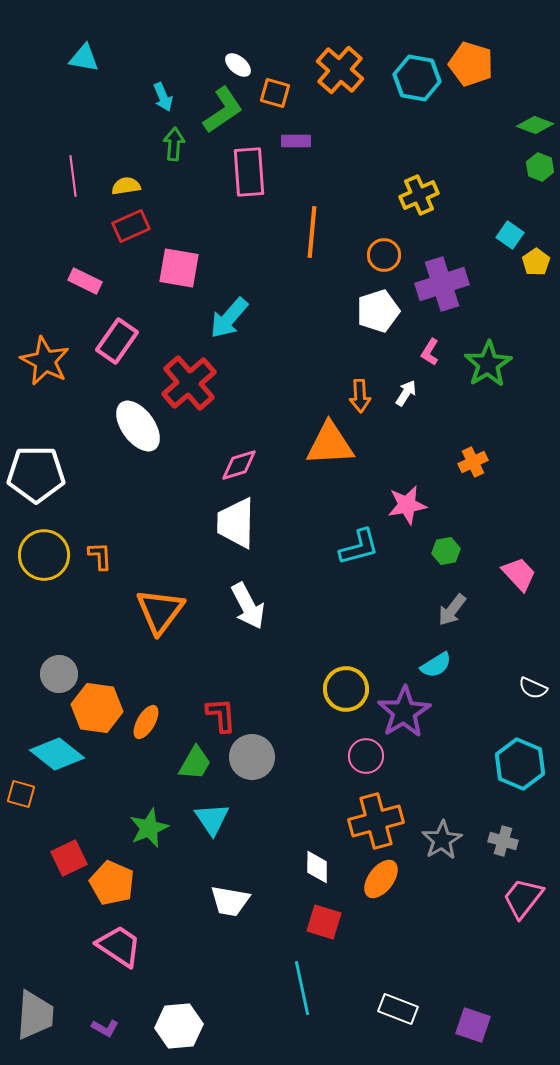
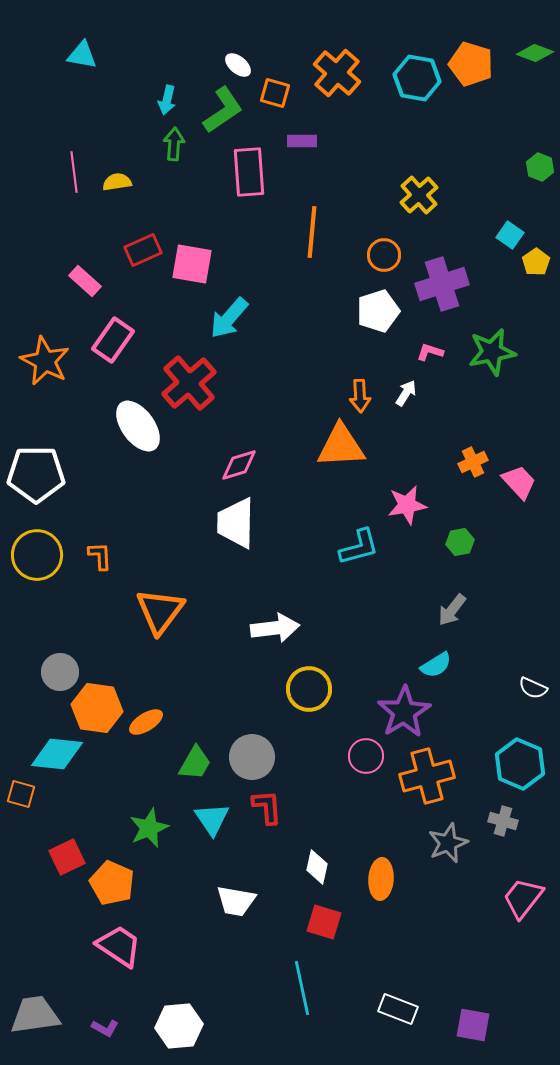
cyan triangle at (84, 58): moved 2 px left, 3 px up
orange cross at (340, 70): moved 3 px left, 3 px down
cyan arrow at (163, 97): moved 4 px right, 3 px down; rotated 36 degrees clockwise
green diamond at (535, 125): moved 72 px up
purple rectangle at (296, 141): moved 6 px right
pink line at (73, 176): moved 1 px right, 4 px up
yellow semicircle at (126, 186): moved 9 px left, 4 px up
yellow cross at (419, 195): rotated 18 degrees counterclockwise
red rectangle at (131, 226): moved 12 px right, 24 px down
pink square at (179, 268): moved 13 px right, 4 px up
pink rectangle at (85, 281): rotated 16 degrees clockwise
pink rectangle at (117, 341): moved 4 px left, 1 px up
pink L-shape at (430, 352): rotated 76 degrees clockwise
green star at (488, 364): moved 4 px right, 12 px up; rotated 21 degrees clockwise
orange triangle at (330, 444): moved 11 px right, 2 px down
green hexagon at (446, 551): moved 14 px right, 9 px up
yellow circle at (44, 555): moved 7 px left
pink trapezoid at (519, 574): moved 92 px up
white arrow at (248, 606): moved 27 px right, 22 px down; rotated 69 degrees counterclockwise
gray circle at (59, 674): moved 1 px right, 2 px up
yellow circle at (346, 689): moved 37 px left
red L-shape at (221, 715): moved 46 px right, 92 px down
orange ellipse at (146, 722): rotated 28 degrees clockwise
cyan diamond at (57, 754): rotated 32 degrees counterclockwise
orange cross at (376, 821): moved 51 px right, 45 px up
gray star at (442, 840): moved 6 px right, 3 px down; rotated 9 degrees clockwise
gray cross at (503, 841): moved 20 px up
red square at (69, 858): moved 2 px left, 1 px up
white diamond at (317, 867): rotated 12 degrees clockwise
orange ellipse at (381, 879): rotated 33 degrees counterclockwise
white trapezoid at (230, 901): moved 6 px right
gray trapezoid at (35, 1015): rotated 102 degrees counterclockwise
purple square at (473, 1025): rotated 9 degrees counterclockwise
